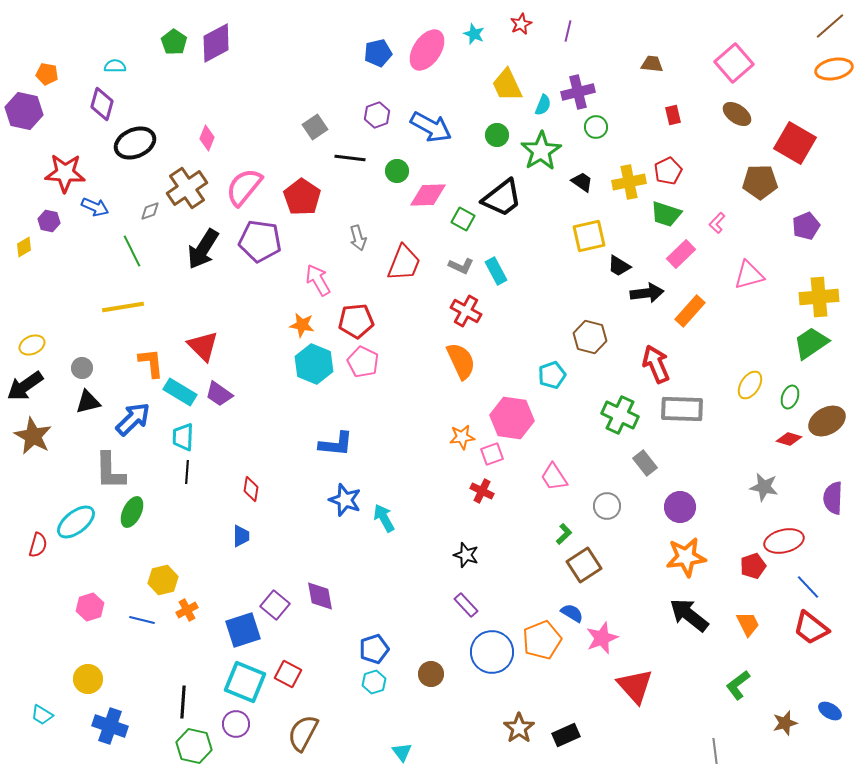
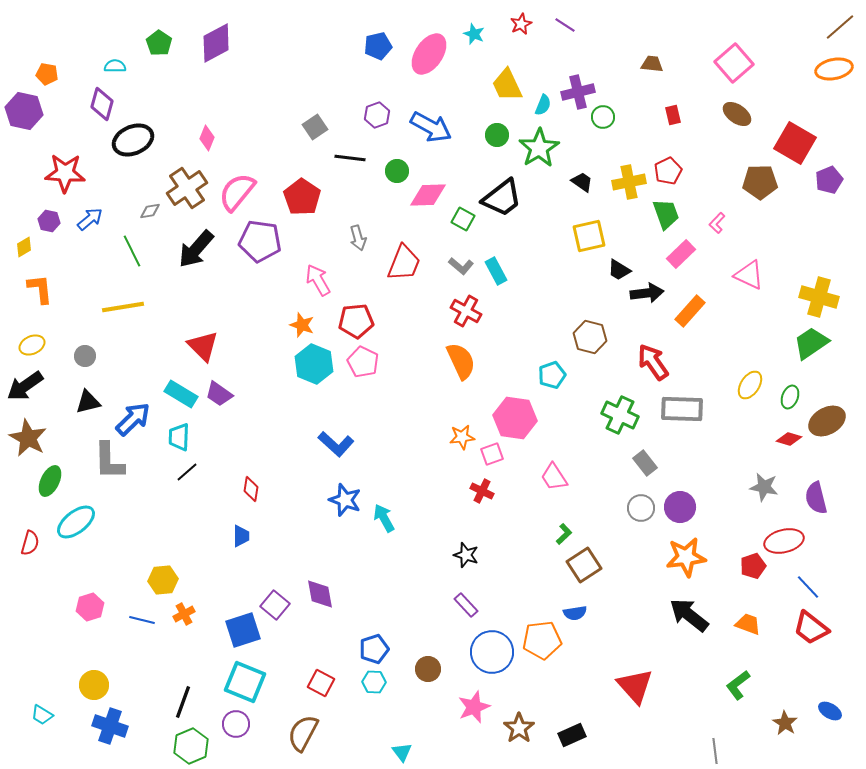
brown line at (830, 26): moved 10 px right, 1 px down
purple line at (568, 31): moved 3 px left, 6 px up; rotated 70 degrees counterclockwise
green pentagon at (174, 42): moved 15 px left, 1 px down
pink ellipse at (427, 50): moved 2 px right, 4 px down
blue pentagon at (378, 53): moved 7 px up
green circle at (596, 127): moved 7 px right, 10 px up
black ellipse at (135, 143): moved 2 px left, 3 px up
green star at (541, 151): moved 2 px left, 3 px up
pink semicircle at (244, 187): moved 7 px left, 5 px down
blue arrow at (95, 207): moved 5 px left, 12 px down; rotated 64 degrees counterclockwise
gray diamond at (150, 211): rotated 10 degrees clockwise
green trapezoid at (666, 214): rotated 128 degrees counterclockwise
purple pentagon at (806, 226): moved 23 px right, 46 px up
black arrow at (203, 249): moved 7 px left; rotated 9 degrees clockwise
gray L-shape at (461, 266): rotated 15 degrees clockwise
black trapezoid at (619, 266): moved 4 px down
pink triangle at (749, 275): rotated 40 degrees clockwise
yellow cross at (819, 297): rotated 21 degrees clockwise
orange star at (302, 325): rotated 10 degrees clockwise
orange L-shape at (151, 363): moved 111 px left, 74 px up
red arrow at (656, 364): moved 3 px left, 2 px up; rotated 12 degrees counterclockwise
gray circle at (82, 368): moved 3 px right, 12 px up
cyan rectangle at (180, 392): moved 1 px right, 2 px down
pink hexagon at (512, 418): moved 3 px right
brown star at (33, 436): moved 5 px left, 2 px down
cyan trapezoid at (183, 437): moved 4 px left
blue L-shape at (336, 444): rotated 36 degrees clockwise
gray L-shape at (110, 471): moved 1 px left, 10 px up
black line at (187, 472): rotated 45 degrees clockwise
purple semicircle at (833, 498): moved 17 px left; rotated 16 degrees counterclockwise
gray circle at (607, 506): moved 34 px right, 2 px down
green ellipse at (132, 512): moved 82 px left, 31 px up
red semicircle at (38, 545): moved 8 px left, 2 px up
yellow hexagon at (163, 580): rotated 8 degrees clockwise
purple diamond at (320, 596): moved 2 px up
orange cross at (187, 610): moved 3 px left, 4 px down
blue semicircle at (572, 613): moved 3 px right; rotated 140 degrees clockwise
orange trapezoid at (748, 624): rotated 44 degrees counterclockwise
pink star at (602, 638): moved 128 px left, 69 px down
orange pentagon at (542, 640): rotated 15 degrees clockwise
red square at (288, 674): moved 33 px right, 9 px down
brown circle at (431, 674): moved 3 px left, 5 px up
yellow circle at (88, 679): moved 6 px right, 6 px down
cyan hexagon at (374, 682): rotated 20 degrees clockwise
black line at (183, 702): rotated 16 degrees clockwise
brown star at (785, 723): rotated 25 degrees counterclockwise
black rectangle at (566, 735): moved 6 px right
green hexagon at (194, 746): moved 3 px left; rotated 24 degrees clockwise
